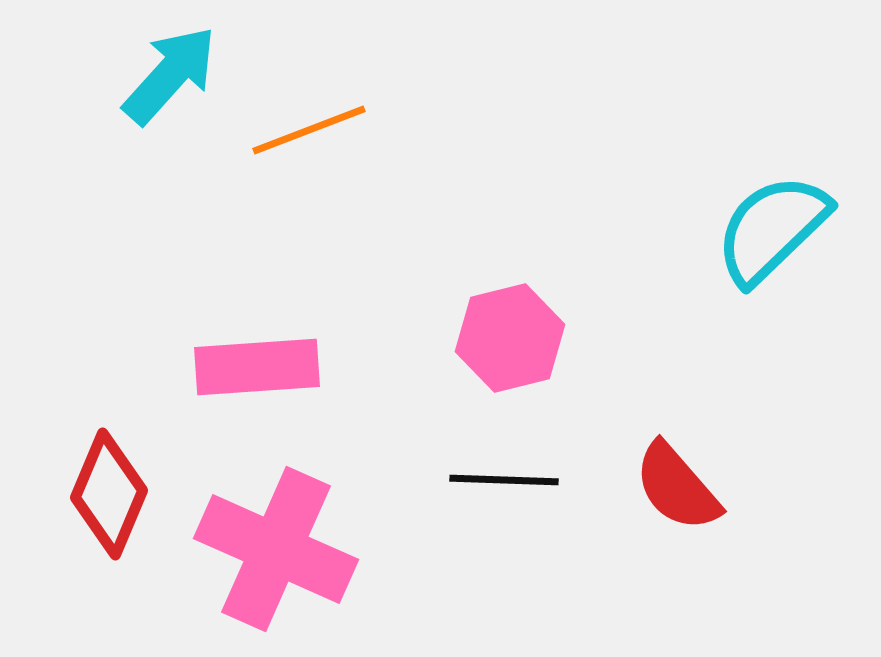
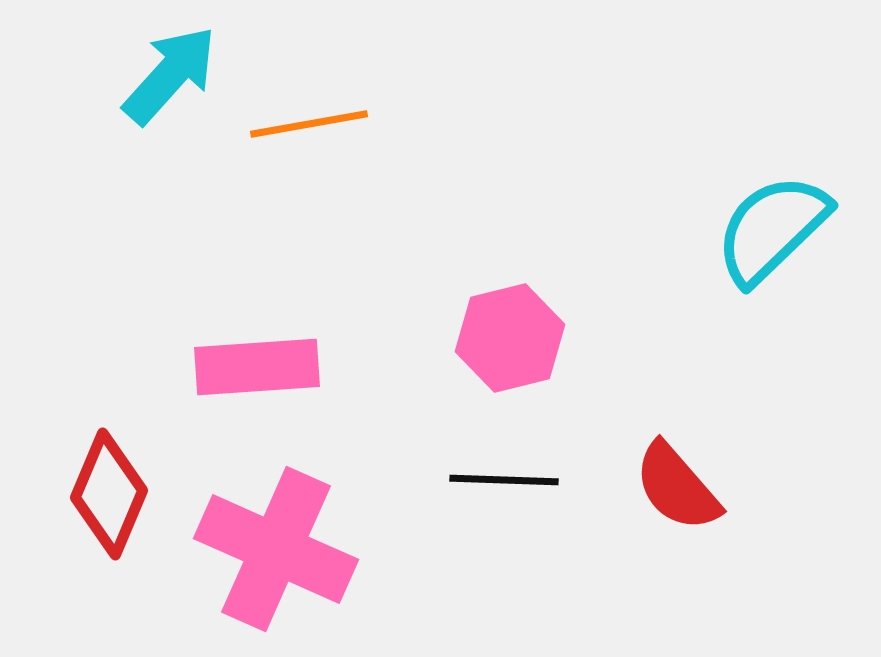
orange line: moved 6 px up; rotated 11 degrees clockwise
